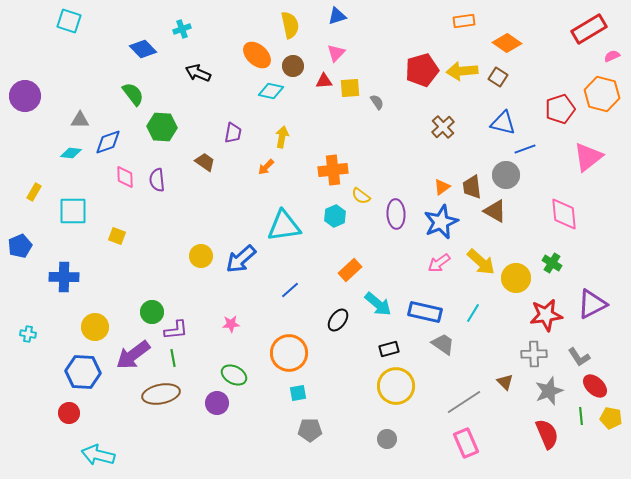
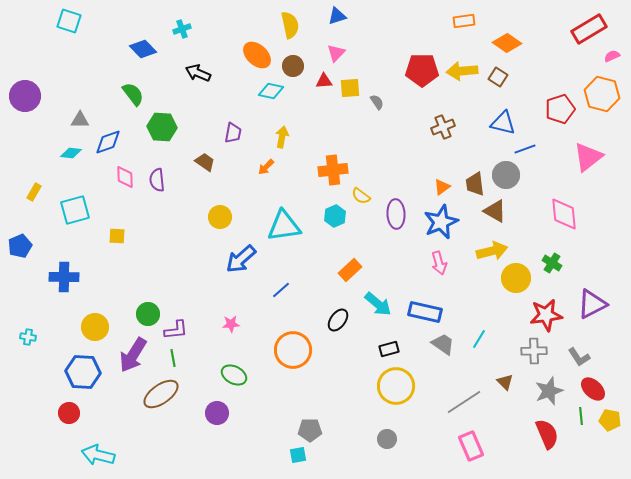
red pentagon at (422, 70): rotated 16 degrees clockwise
brown cross at (443, 127): rotated 20 degrees clockwise
brown trapezoid at (472, 187): moved 3 px right, 3 px up
cyan square at (73, 211): moved 2 px right, 1 px up; rotated 16 degrees counterclockwise
yellow square at (117, 236): rotated 18 degrees counterclockwise
yellow circle at (201, 256): moved 19 px right, 39 px up
yellow arrow at (481, 262): moved 11 px right, 11 px up; rotated 56 degrees counterclockwise
pink arrow at (439, 263): rotated 70 degrees counterclockwise
blue line at (290, 290): moved 9 px left
green circle at (152, 312): moved 4 px left, 2 px down
cyan line at (473, 313): moved 6 px right, 26 px down
cyan cross at (28, 334): moved 3 px down
orange circle at (289, 353): moved 4 px right, 3 px up
gray cross at (534, 354): moved 3 px up
purple arrow at (133, 355): rotated 21 degrees counterclockwise
red ellipse at (595, 386): moved 2 px left, 3 px down
cyan square at (298, 393): moved 62 px down
brown ellipse at (161, 394): rotated 24 degrees counterclockwise
purple circle at (217, 403): moved 10 px down
yellow pentagon at (611, 418): moved 1 px left, 2 px down
pink rectangle at (466, 443): moved 5 px right, 3 px down
